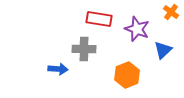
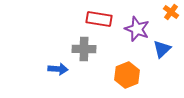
blue triangle: moved 1 px left, 1 px up
